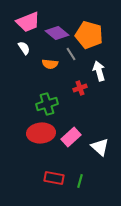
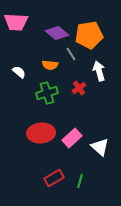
pink trapezoid: moved 12 px left; rotated 25 degrees clockwise
orange pentagon: rotated 24 degrees counterclockwise
white semicircle: moved 5 px left, 24 px down; rotated 16 degrees counterclockwise
orange semicircle: moved 1 px down
red cross: moved 1 px left; rotated 16 degrees counterclockwise
green cross: moved 11 px up
pink rectangle: moved 1 px right, 1 px down
red rectangle: rotated 42 degrees counterclockwise
